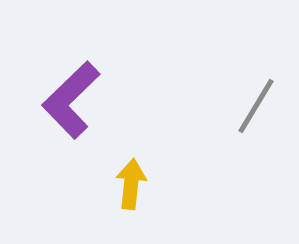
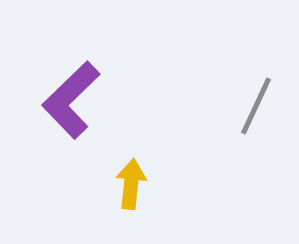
gray line: rotated 6 degrees counterclockwise
